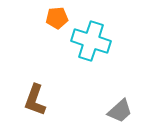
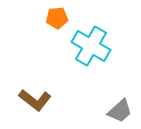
cyan cross: moved 5 px down; rotated 12 degrees clockwise
brown L-shape: rotated 72 degrees counterclockwise
